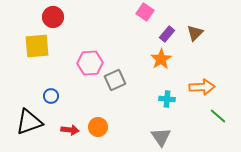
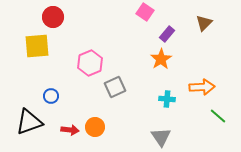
brown triangle: moved 9 px right, 10 px up
pink hexagon: rotated 20 degrees counterclockwise
gray square: moved 7 px down
orange circle: moved 3 px left
